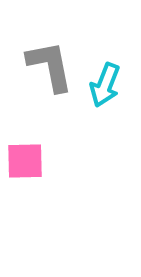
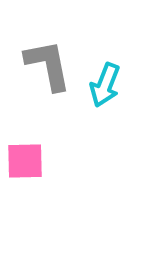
gray L-shape: moved 2 px left, 1 px up
